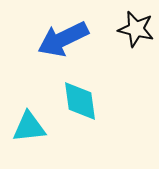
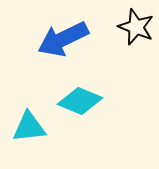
black star: moved 2 px up; rotated 9 degrees clockwise
cyan diamond: rotated 60 degrees counterclockwise
